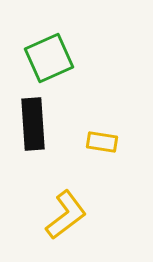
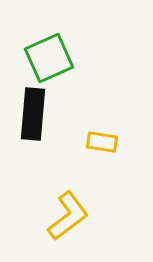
black rectangle: moved 10 px up; rotated 9 degrees clockwise
yellow L-shape: moved 2 px right, 1 px down
